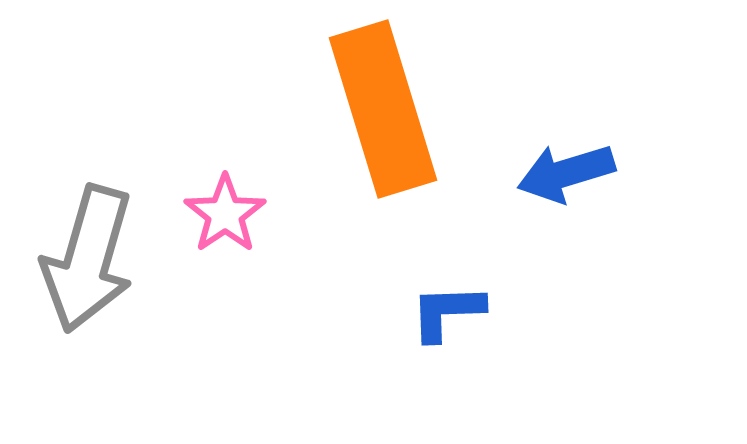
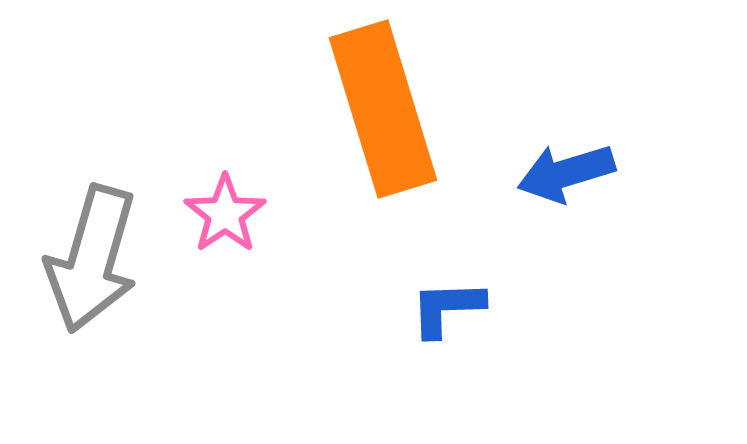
gray arrow: moved 4 px right
blue L-shape: moved 4 px up
